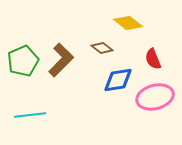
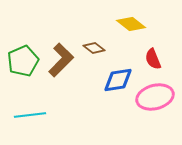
yellow diamond: moved 3 px right, 1 px down
brown diamond: moved 8 px left
